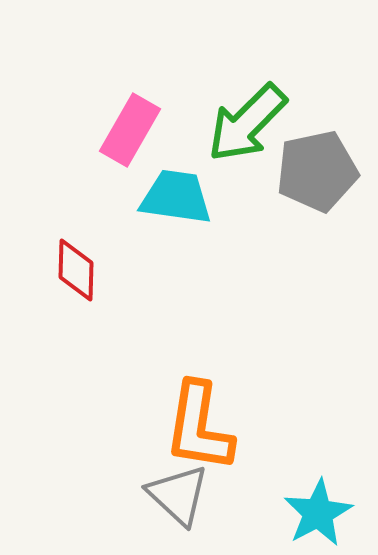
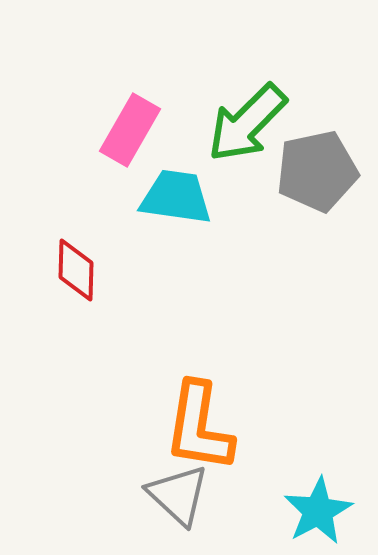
cyan star: moved 2 px up
